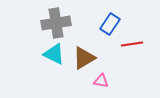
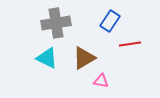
blue rectangle: moved 3 px up
red line: moved 2 px left
cyan triangle: moved 7 px left, 4 px down
